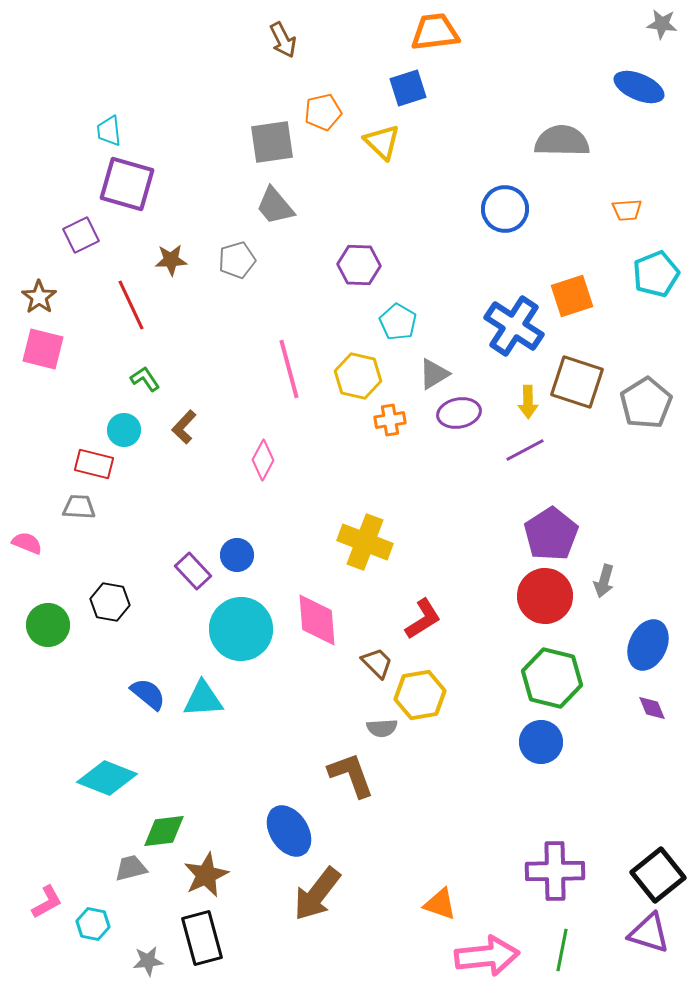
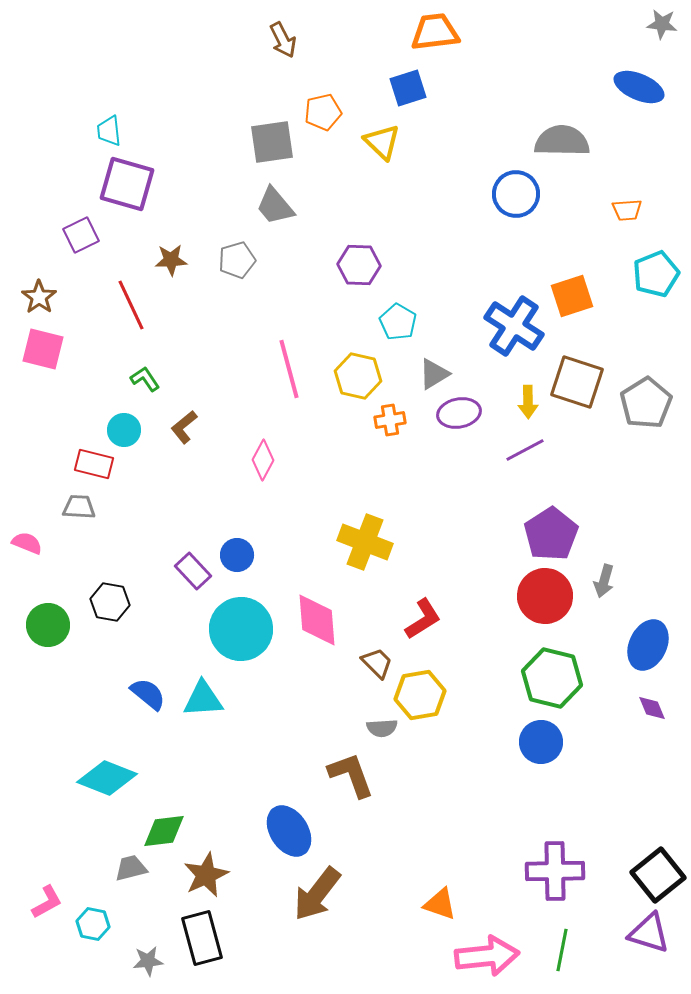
blue circle at (505, 209): moved 11 px right, 15 px up
brown L-shape at (184, 427): rotated 8 degrees clockwise
